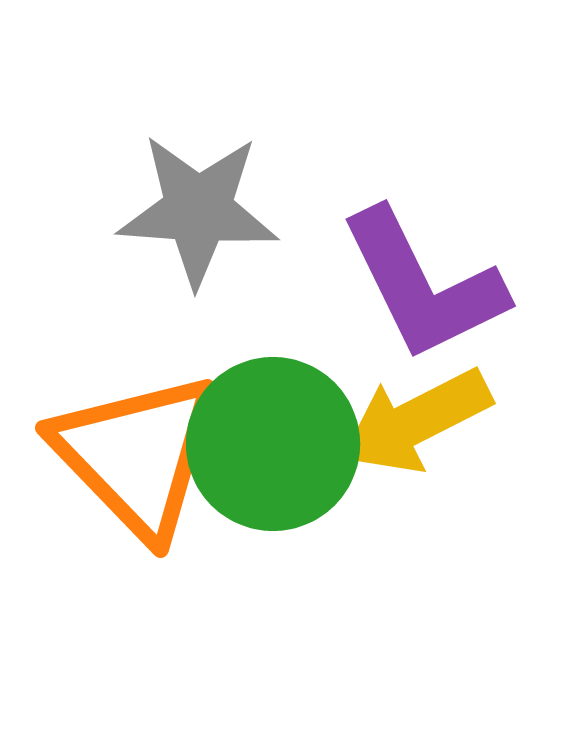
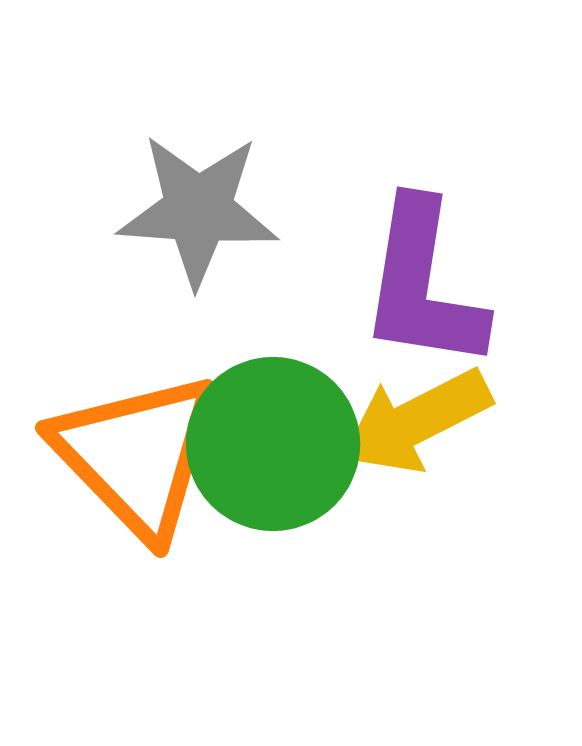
purple L-shape: rotated 35 degrees clockwise
